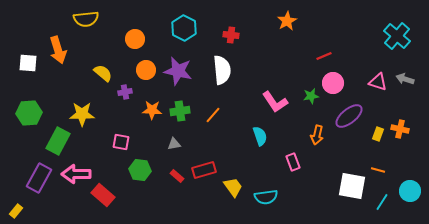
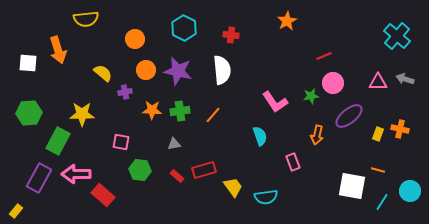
pink triangle at (378, 82): rotated 18 degrees counterclockwise
